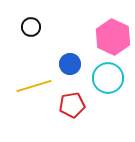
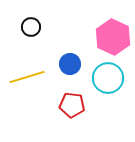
yellow line: moved 7 px left, 9 px up
red pentagon: rotated 15 degrees clockwise
